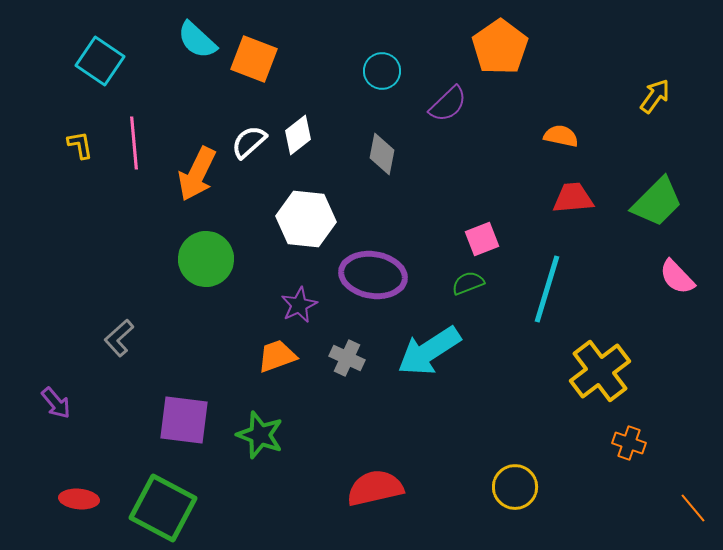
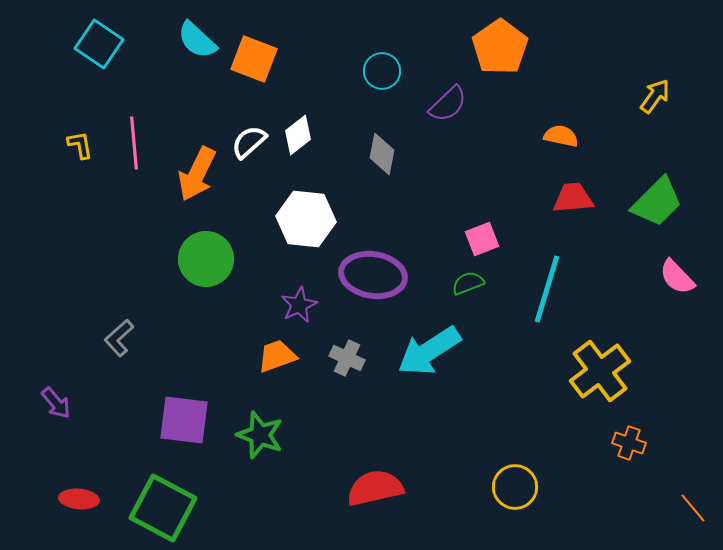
cyan square: moved 1 px left, 17 px up
